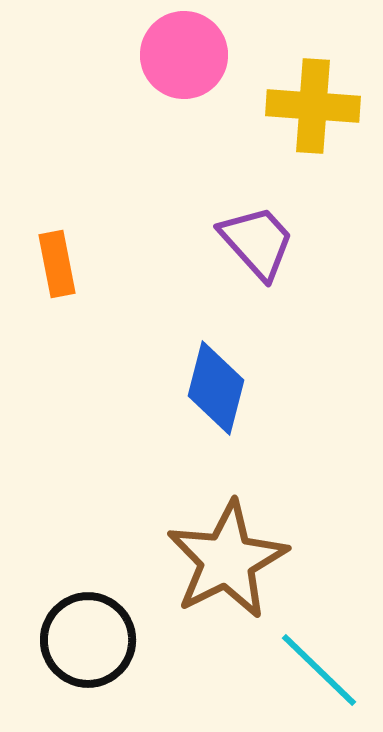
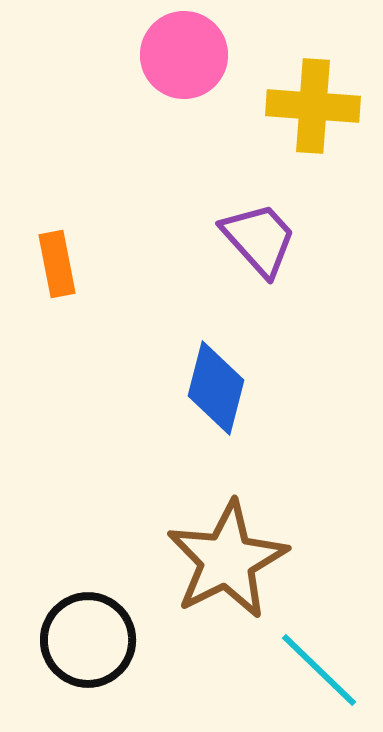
purple trapezoid: moved 2 px right, 3 px up
